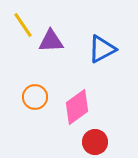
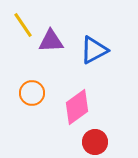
blue triangle: moved 8 px left, 1 px down
orange circle: moved 3 px left, 4 px up
